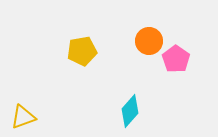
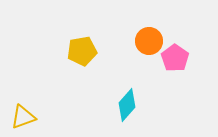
pink pentagon: moved 1 px left, 1 px up
cyan diamond: moved 3 px left, 6 px up
